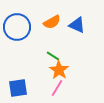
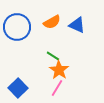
blue square: rotated 36 degrees counterclockwise
